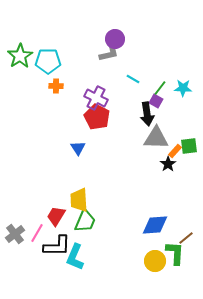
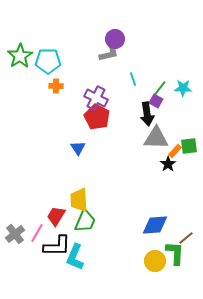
cyan line: rotated 40 degrees clockwise
